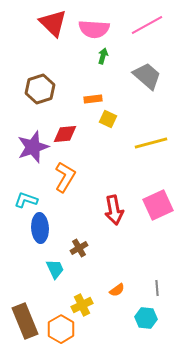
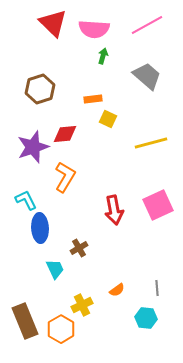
cyan L-shape: rotated 45 degrees clockwise
